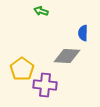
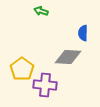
gray diamond: moved 1 px right, 1 px down
